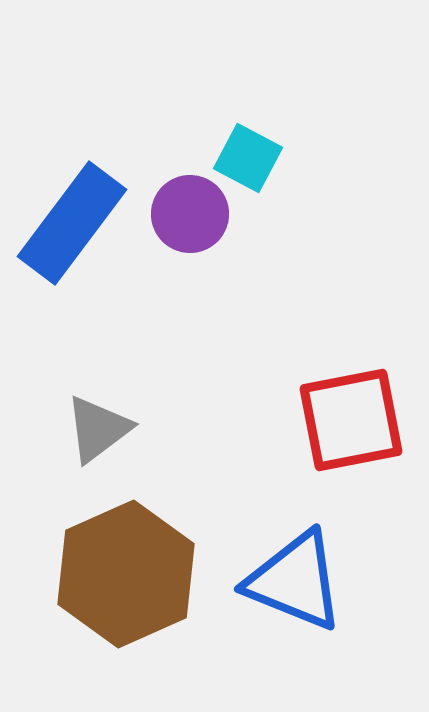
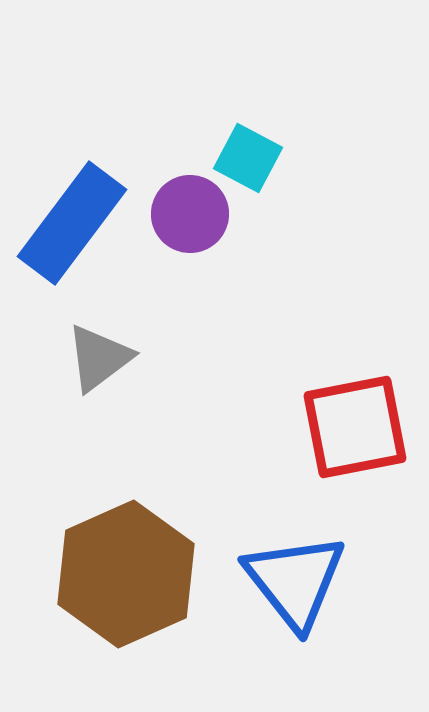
red square: moved 4 px right, 7 px down
gray triangle: moved 1 px right, 71 px up
blue triangle: rotated 30 degrees clockwise
